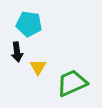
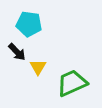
black arrow: rotated 36 degrees counterclockwise
